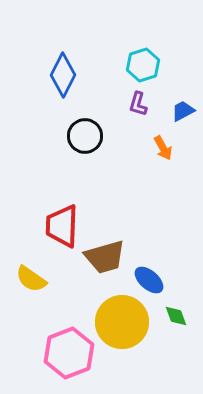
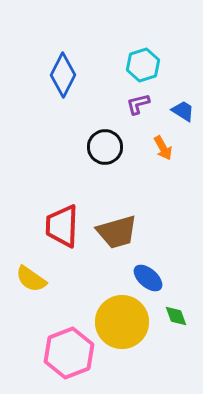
purple L-shape: rotated 60 degrees clockwise
blue trapezoid: rotated 60 degrees clockwise
black circle: moved 20 px right, 11 px down
brown trapezoid: moved 12 px right, 25 px up
blue ellipse: moved 1 px left, 2 px up
